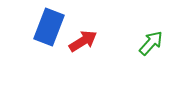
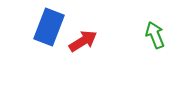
green arrow: moved 4 px right, 8 px up; rotated 64 degrees counterclockwise
